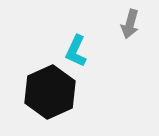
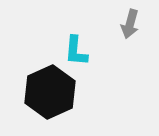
cyan L-shape: rotated 20 degrees counterclockwise
